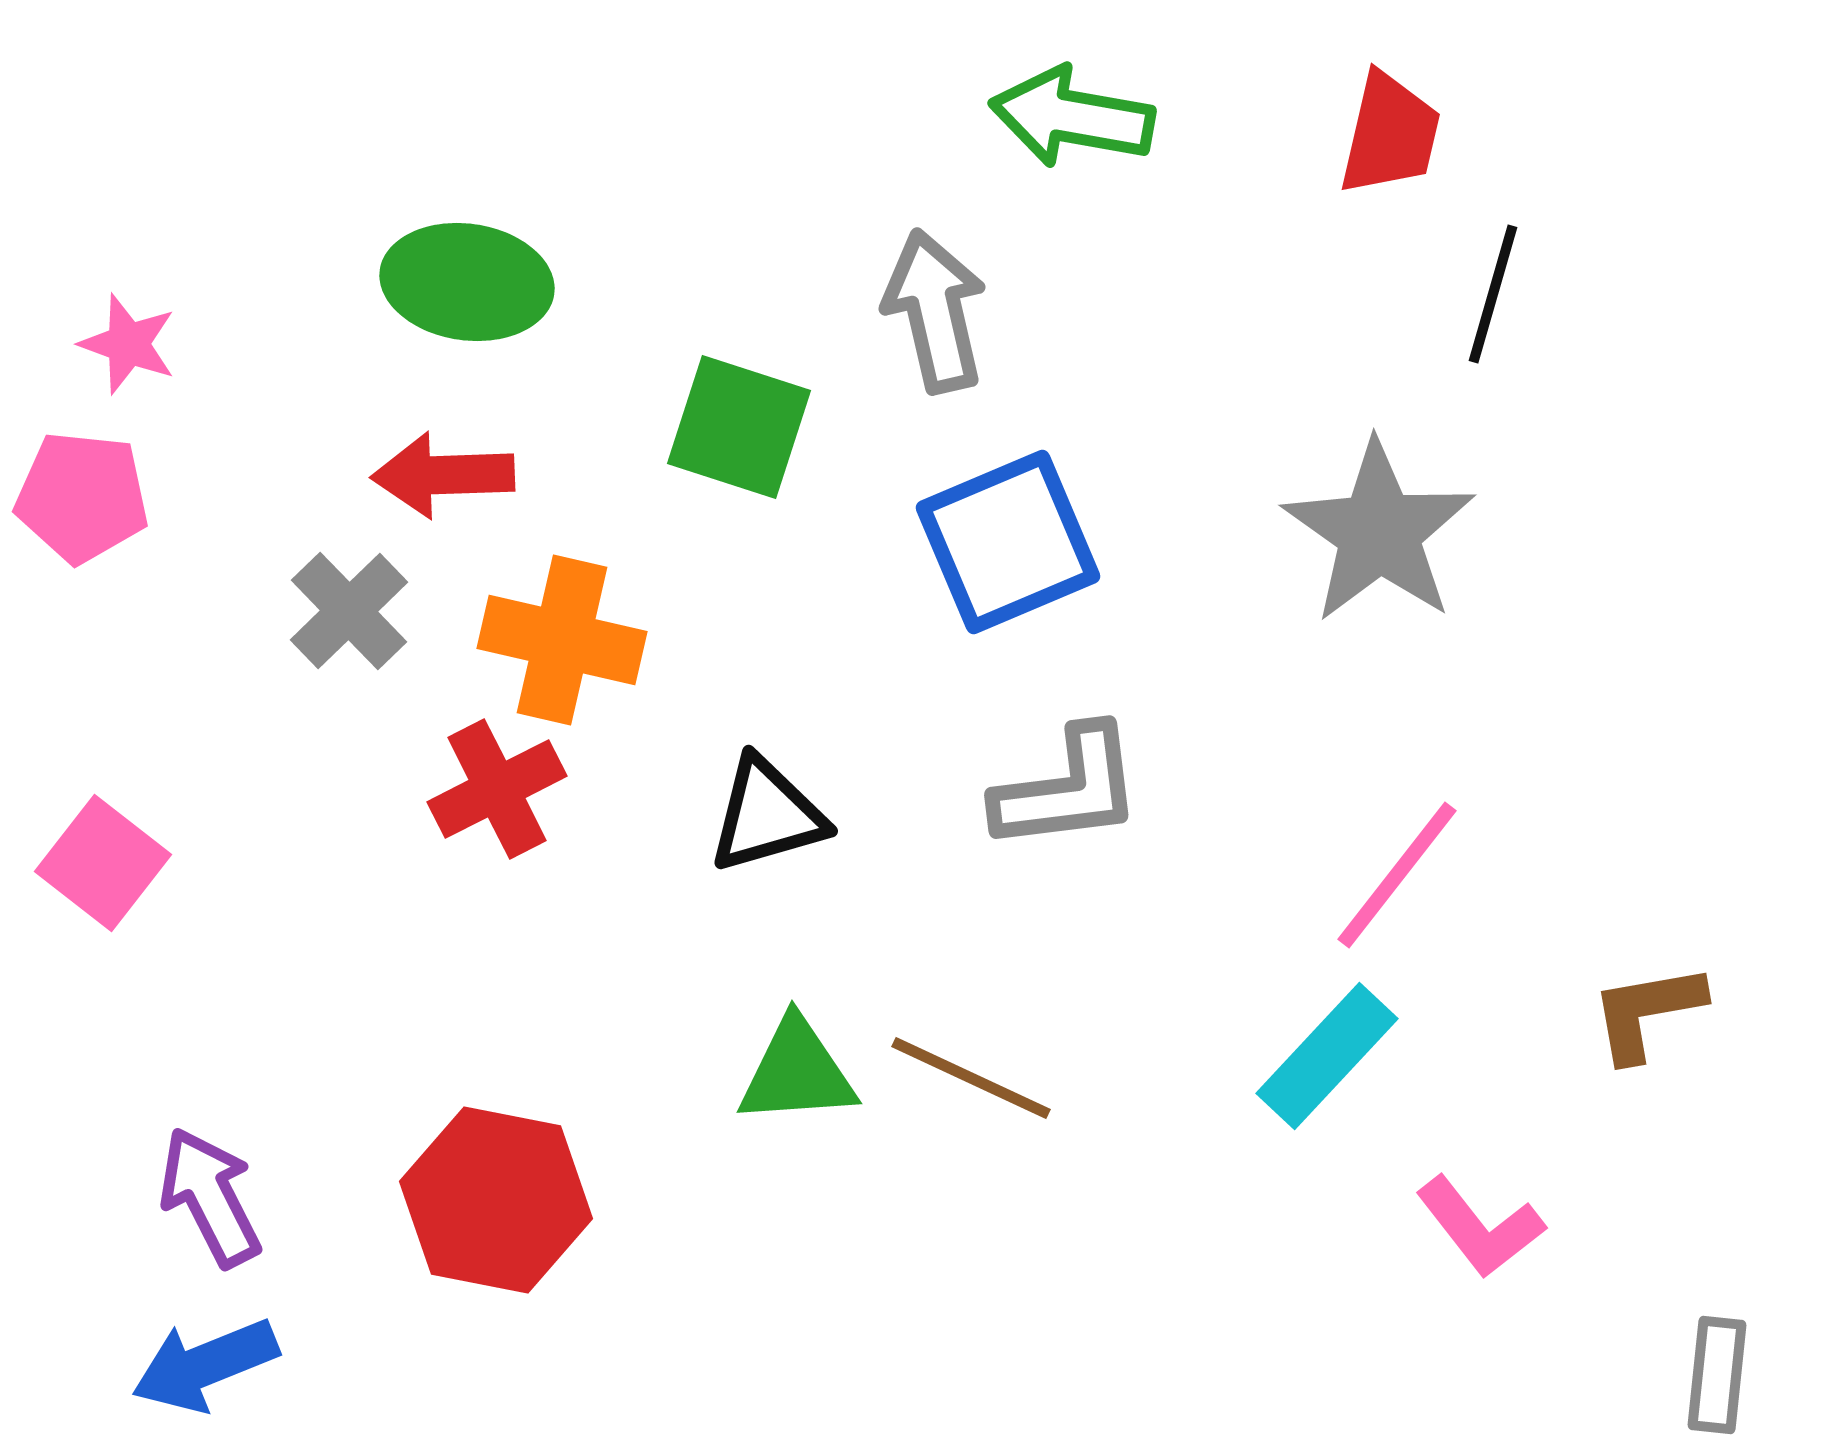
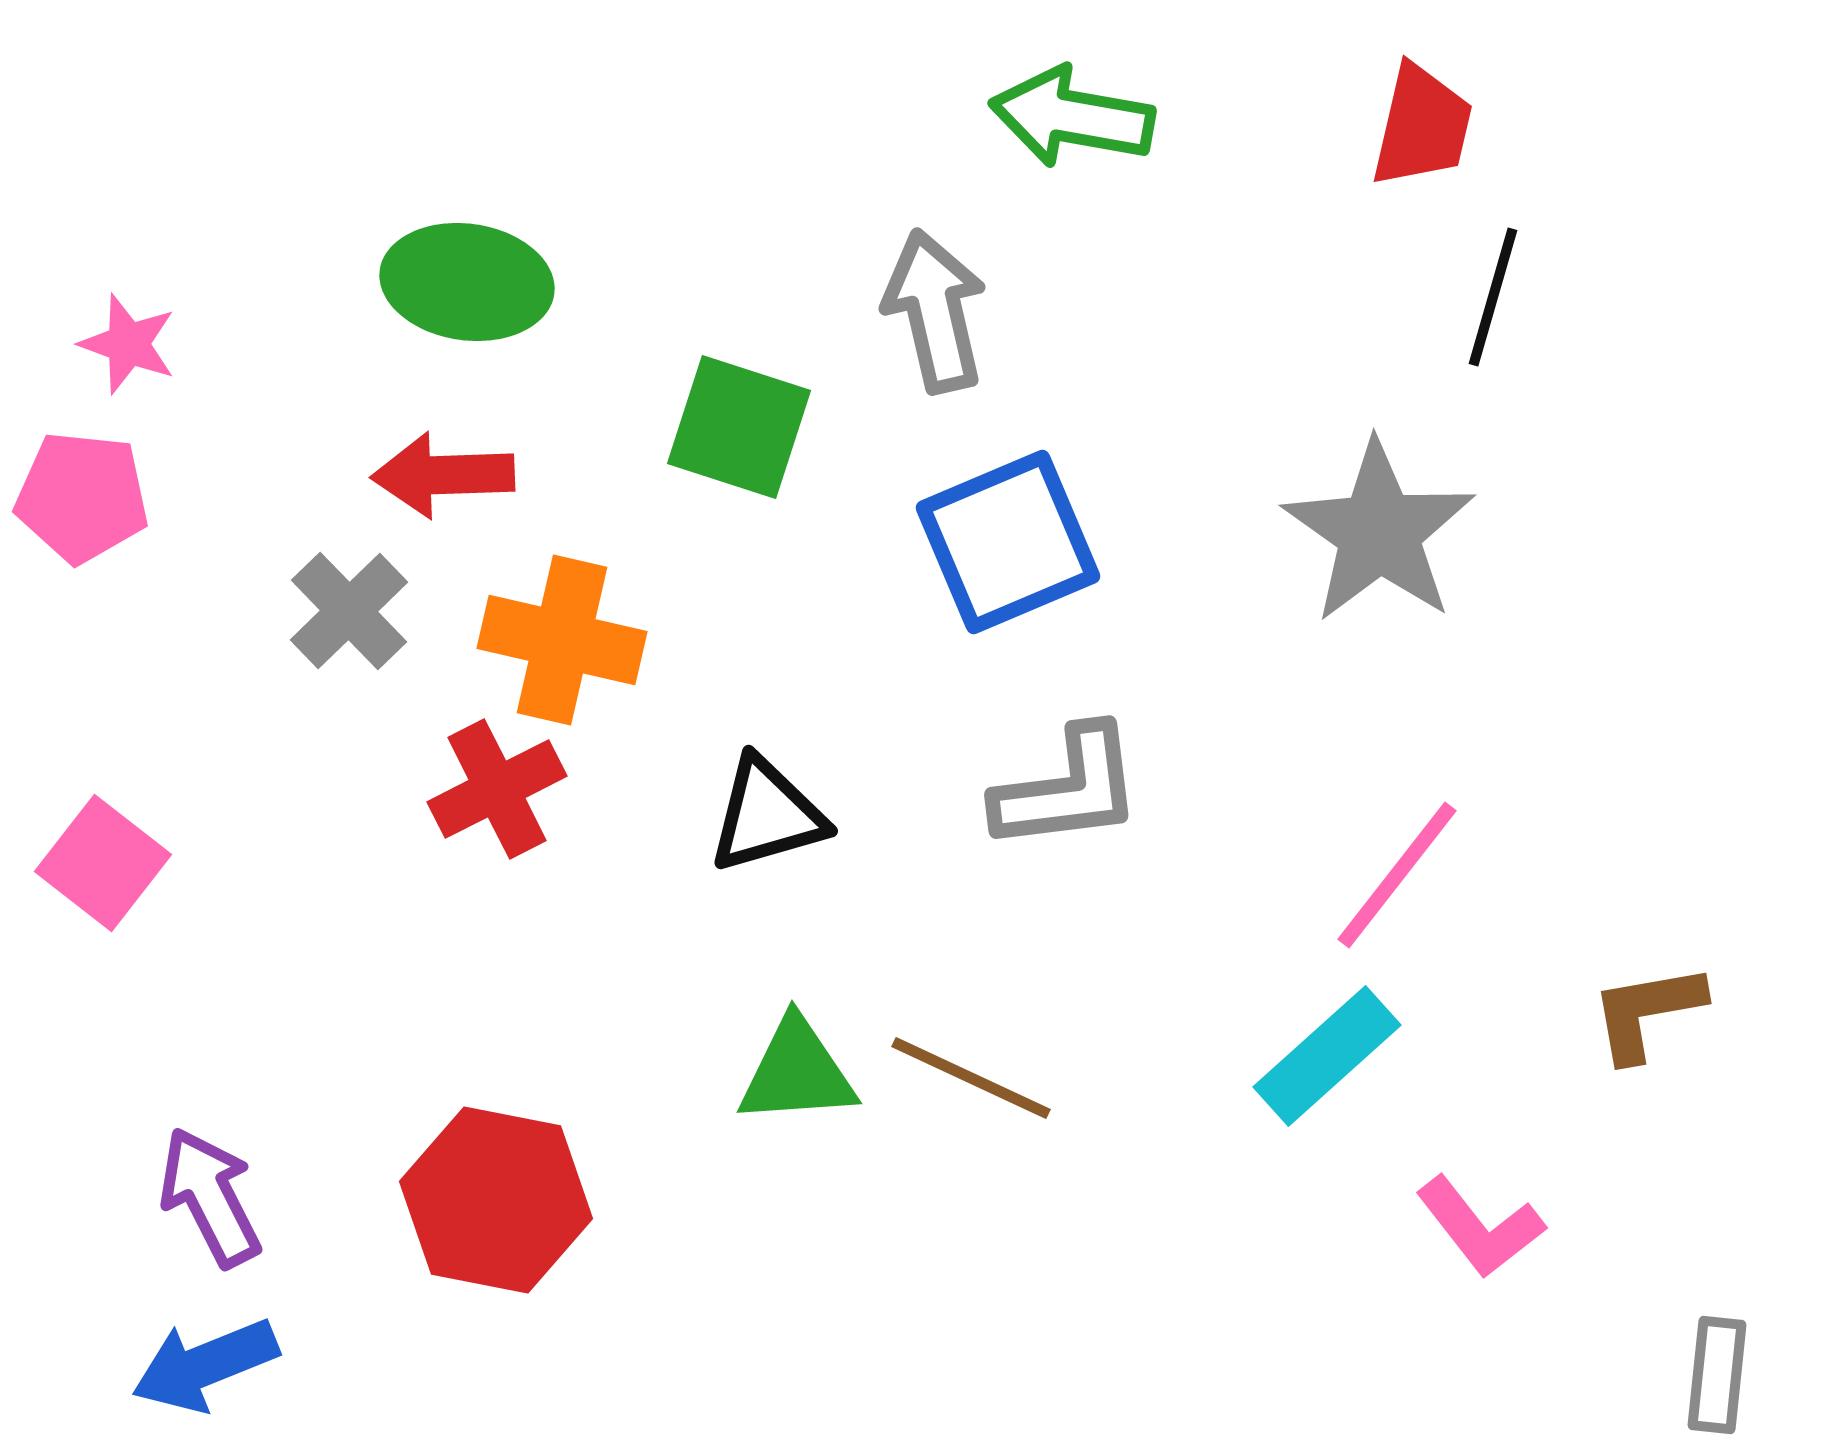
red trapezoid: moved 32 px right, 8 px up
black line: moved 3 px down
cyan rectangle: rotated 5 degrees clockwise
